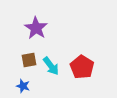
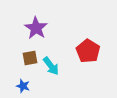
brown square: moved 1 px right, 2 px up
red pentagon: moved 6 px right, 16 px up
